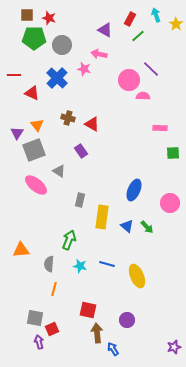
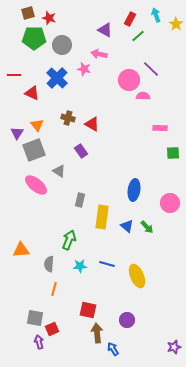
brown square at (27, 15): moved 1 px right, 2 px up; rotated 16 degrees counterclockwise
blue ellipse at (134, 190): rotated 15 degrees counterclockwise
cyan star at (80, 266): rotated 16 degrees counterclockwise
